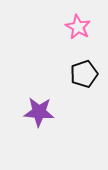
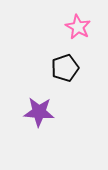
black pentagon: moved 19 px left, 6 px up
